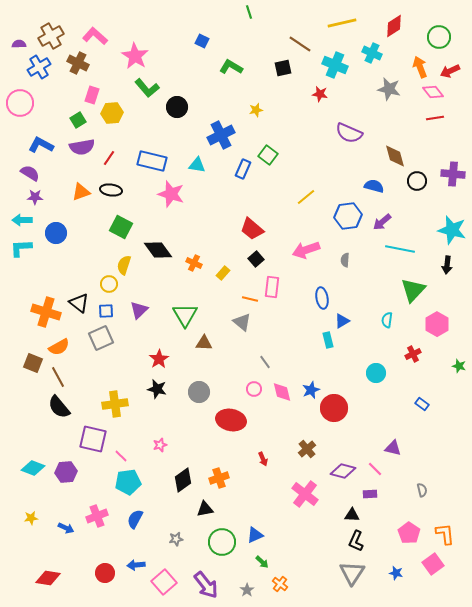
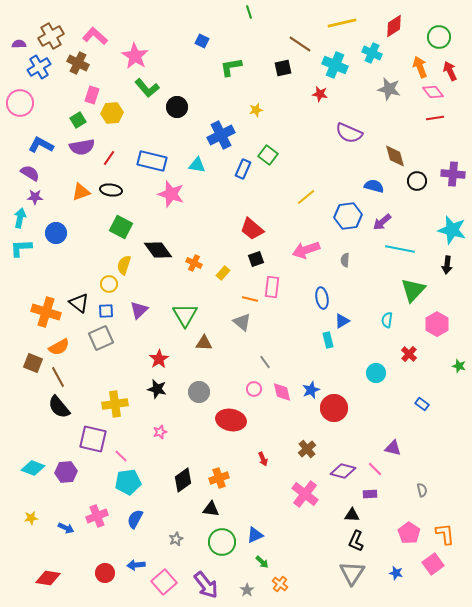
green L-shape at (231, 67): rotated 40 degrees counterclockwise
red arrow at (450, 71): rotated 90 degrees clockwise
cyan arrow at (22, 220): moved 2 px left, 2 px up; rotated 102 degrees clockwise
black square at (256, 259): rotated 21 degrees clockwise
red cross at (413, 354): moved 4 px left; rotated 21 degrees counterclockwise
pink star at (160, 445): moved 13 px up
black triangle at (205, 509): moved 6 px right; rotated 18 degrees clockwise
gray star at (176, 539): rotated 16 degrees counterclockwise
